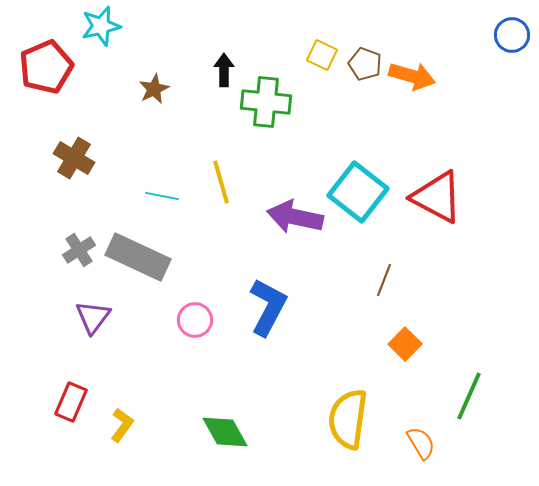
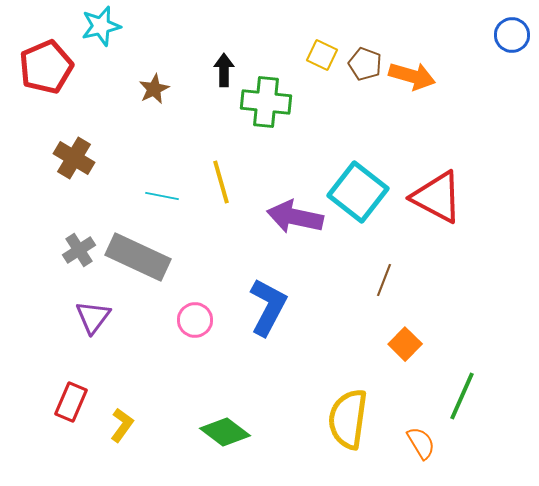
green line: moved 7 px left
green diamond: rotated 24 degrees counterclockwise
